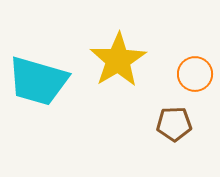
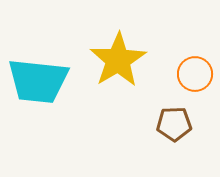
cyan trapezoid: rotated 10 degrees counterclockwise
